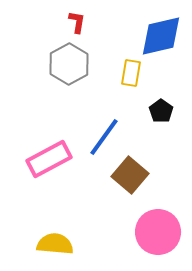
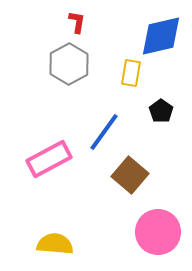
blue line: moved 5 px up
